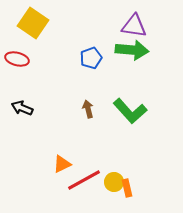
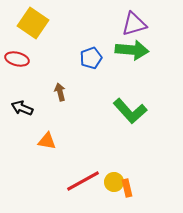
purple triangle: moved 2 px up; rotated 24 degrees counterclockwise
brown arrow: moved 28 px left, 17 px up
orange triangle: moved 15 px left, 23 px up; rotated 36 degrees clockwise
red line: moved 1 px left, 1 px down
